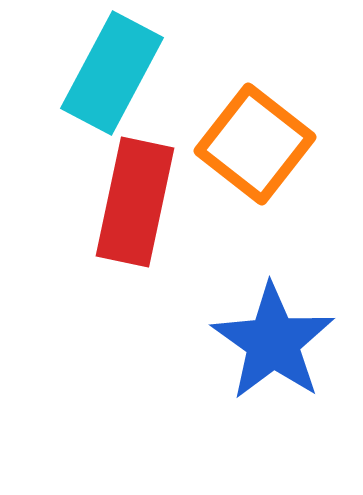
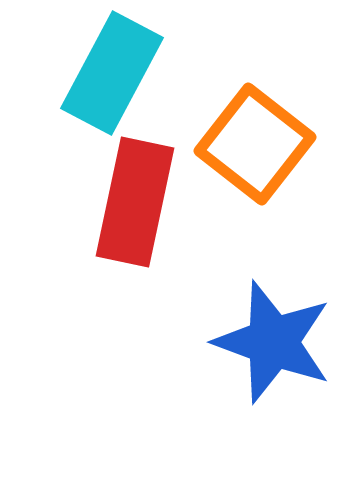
blue star: rotated 15 degrees counterclockwise
